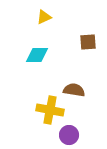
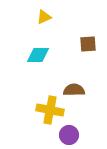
brown square: moved 2 px down
cyan diamond: moved 1 px right
brown semicircle: rotated 10 degrees counterclockwise
